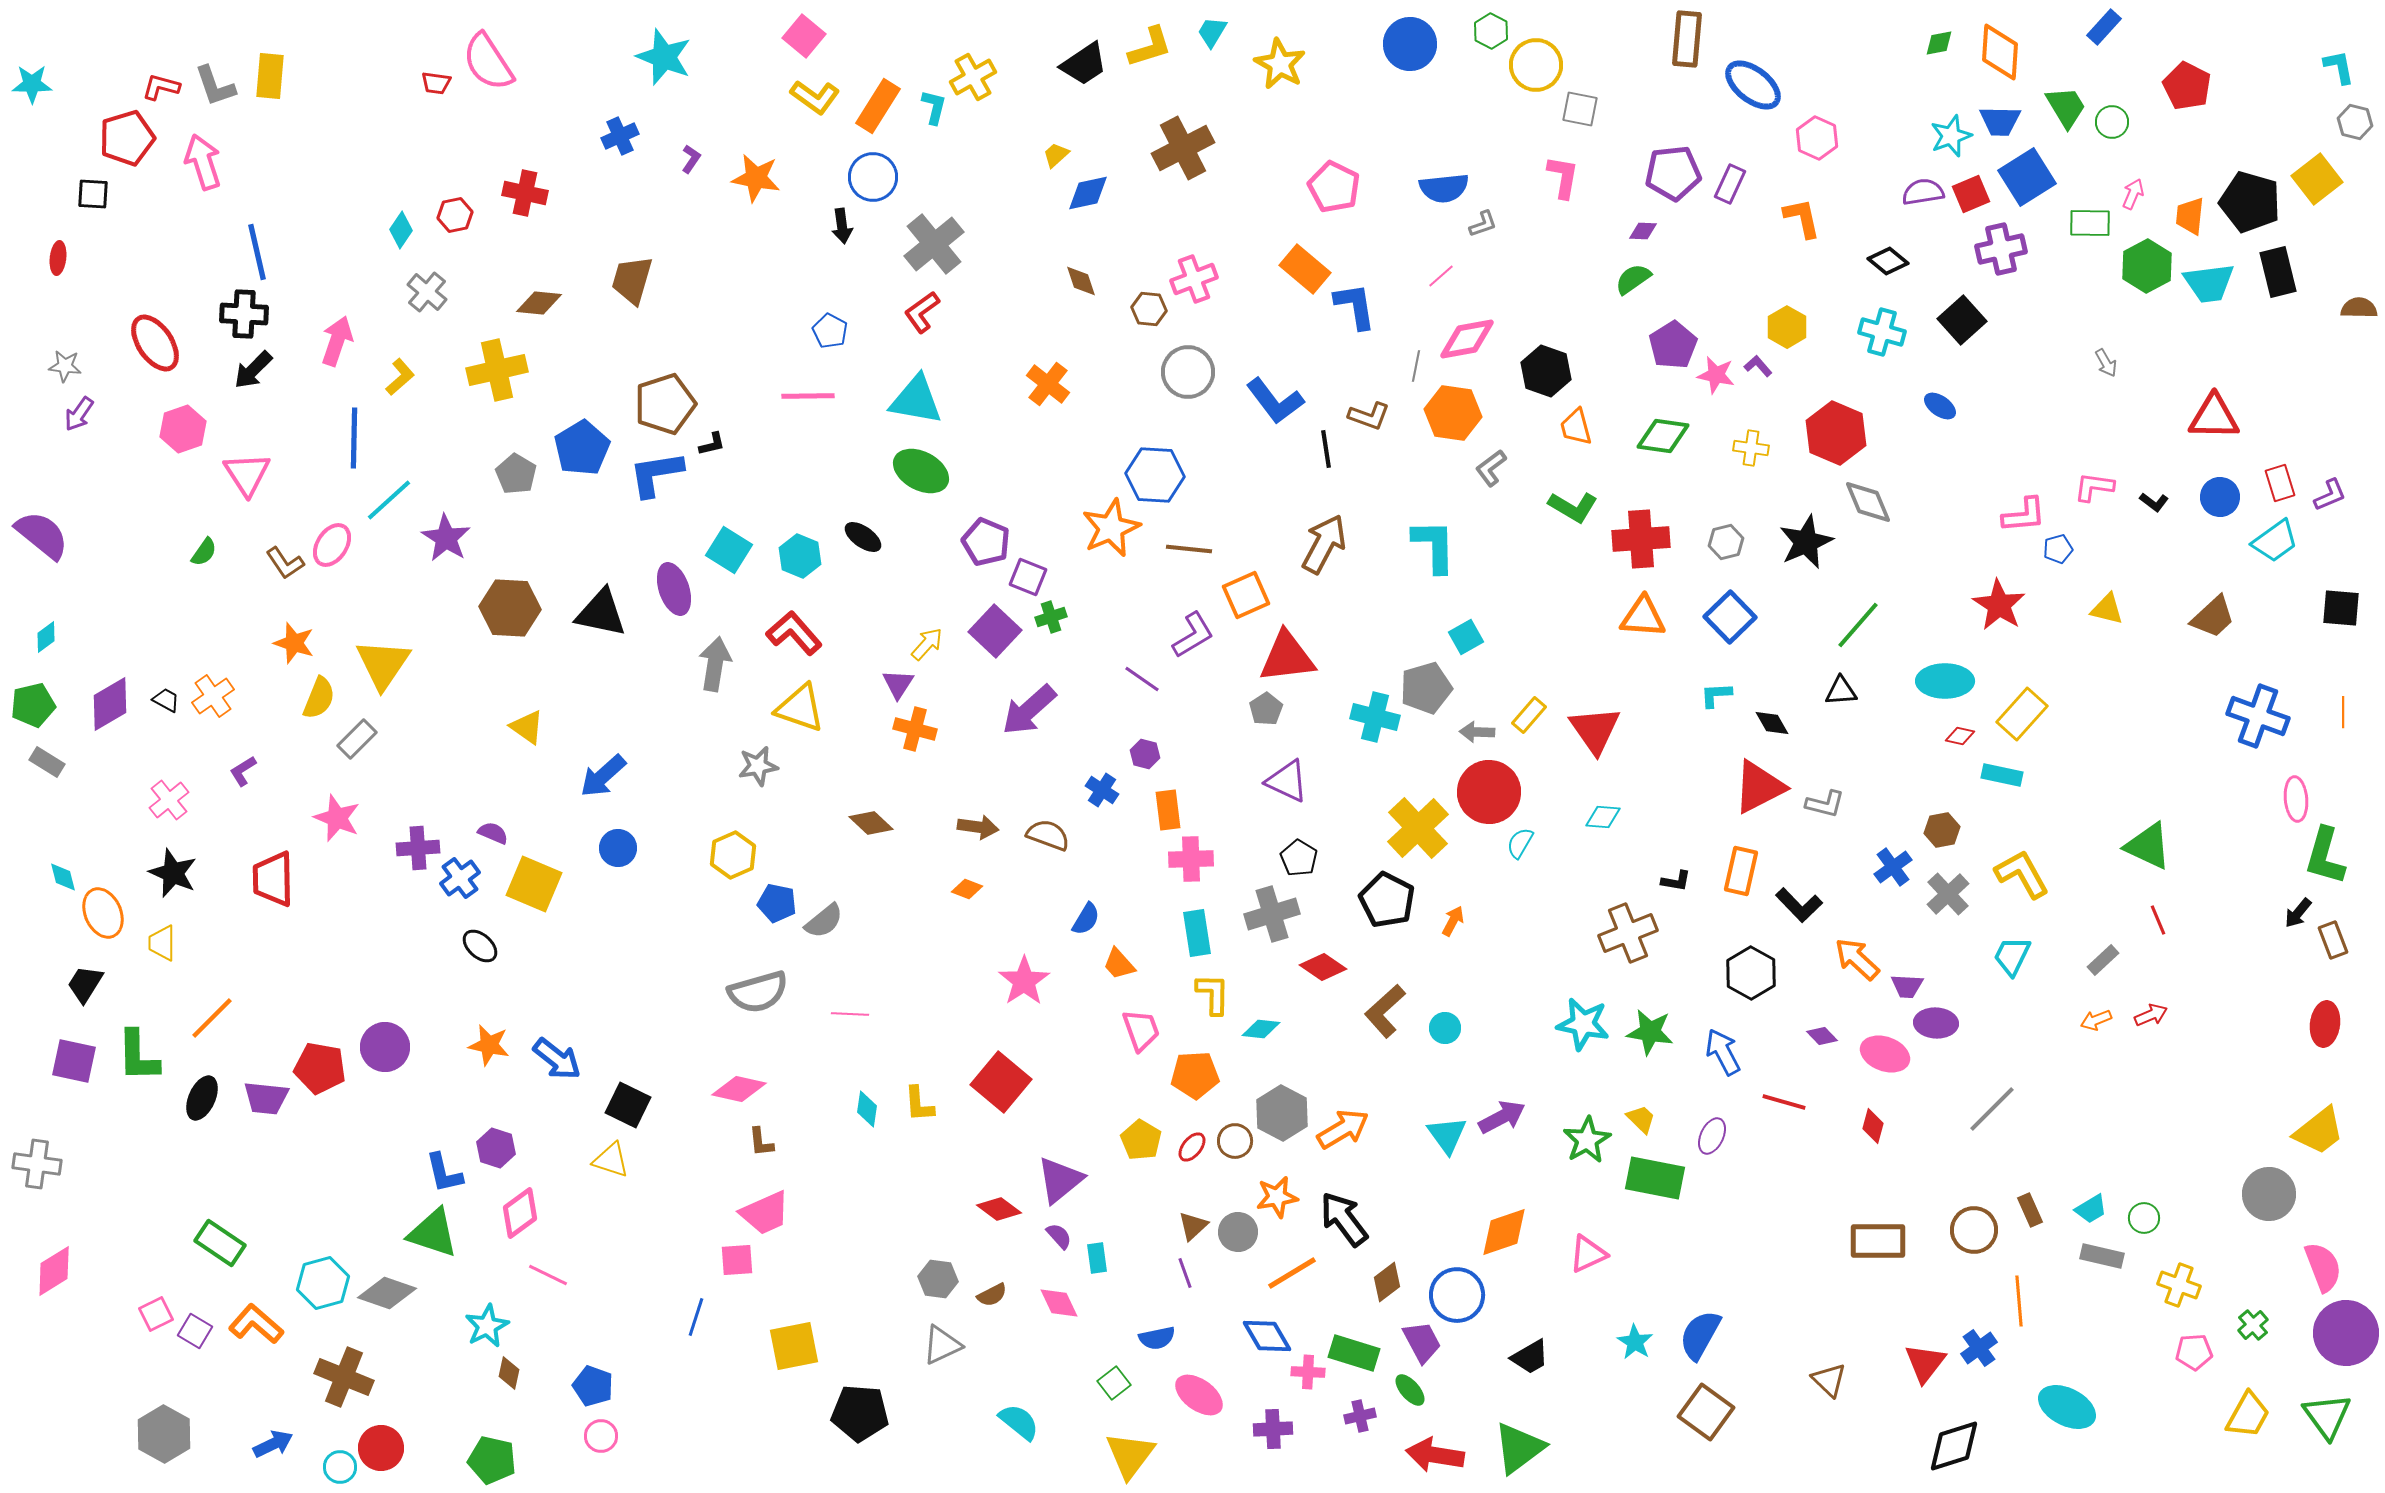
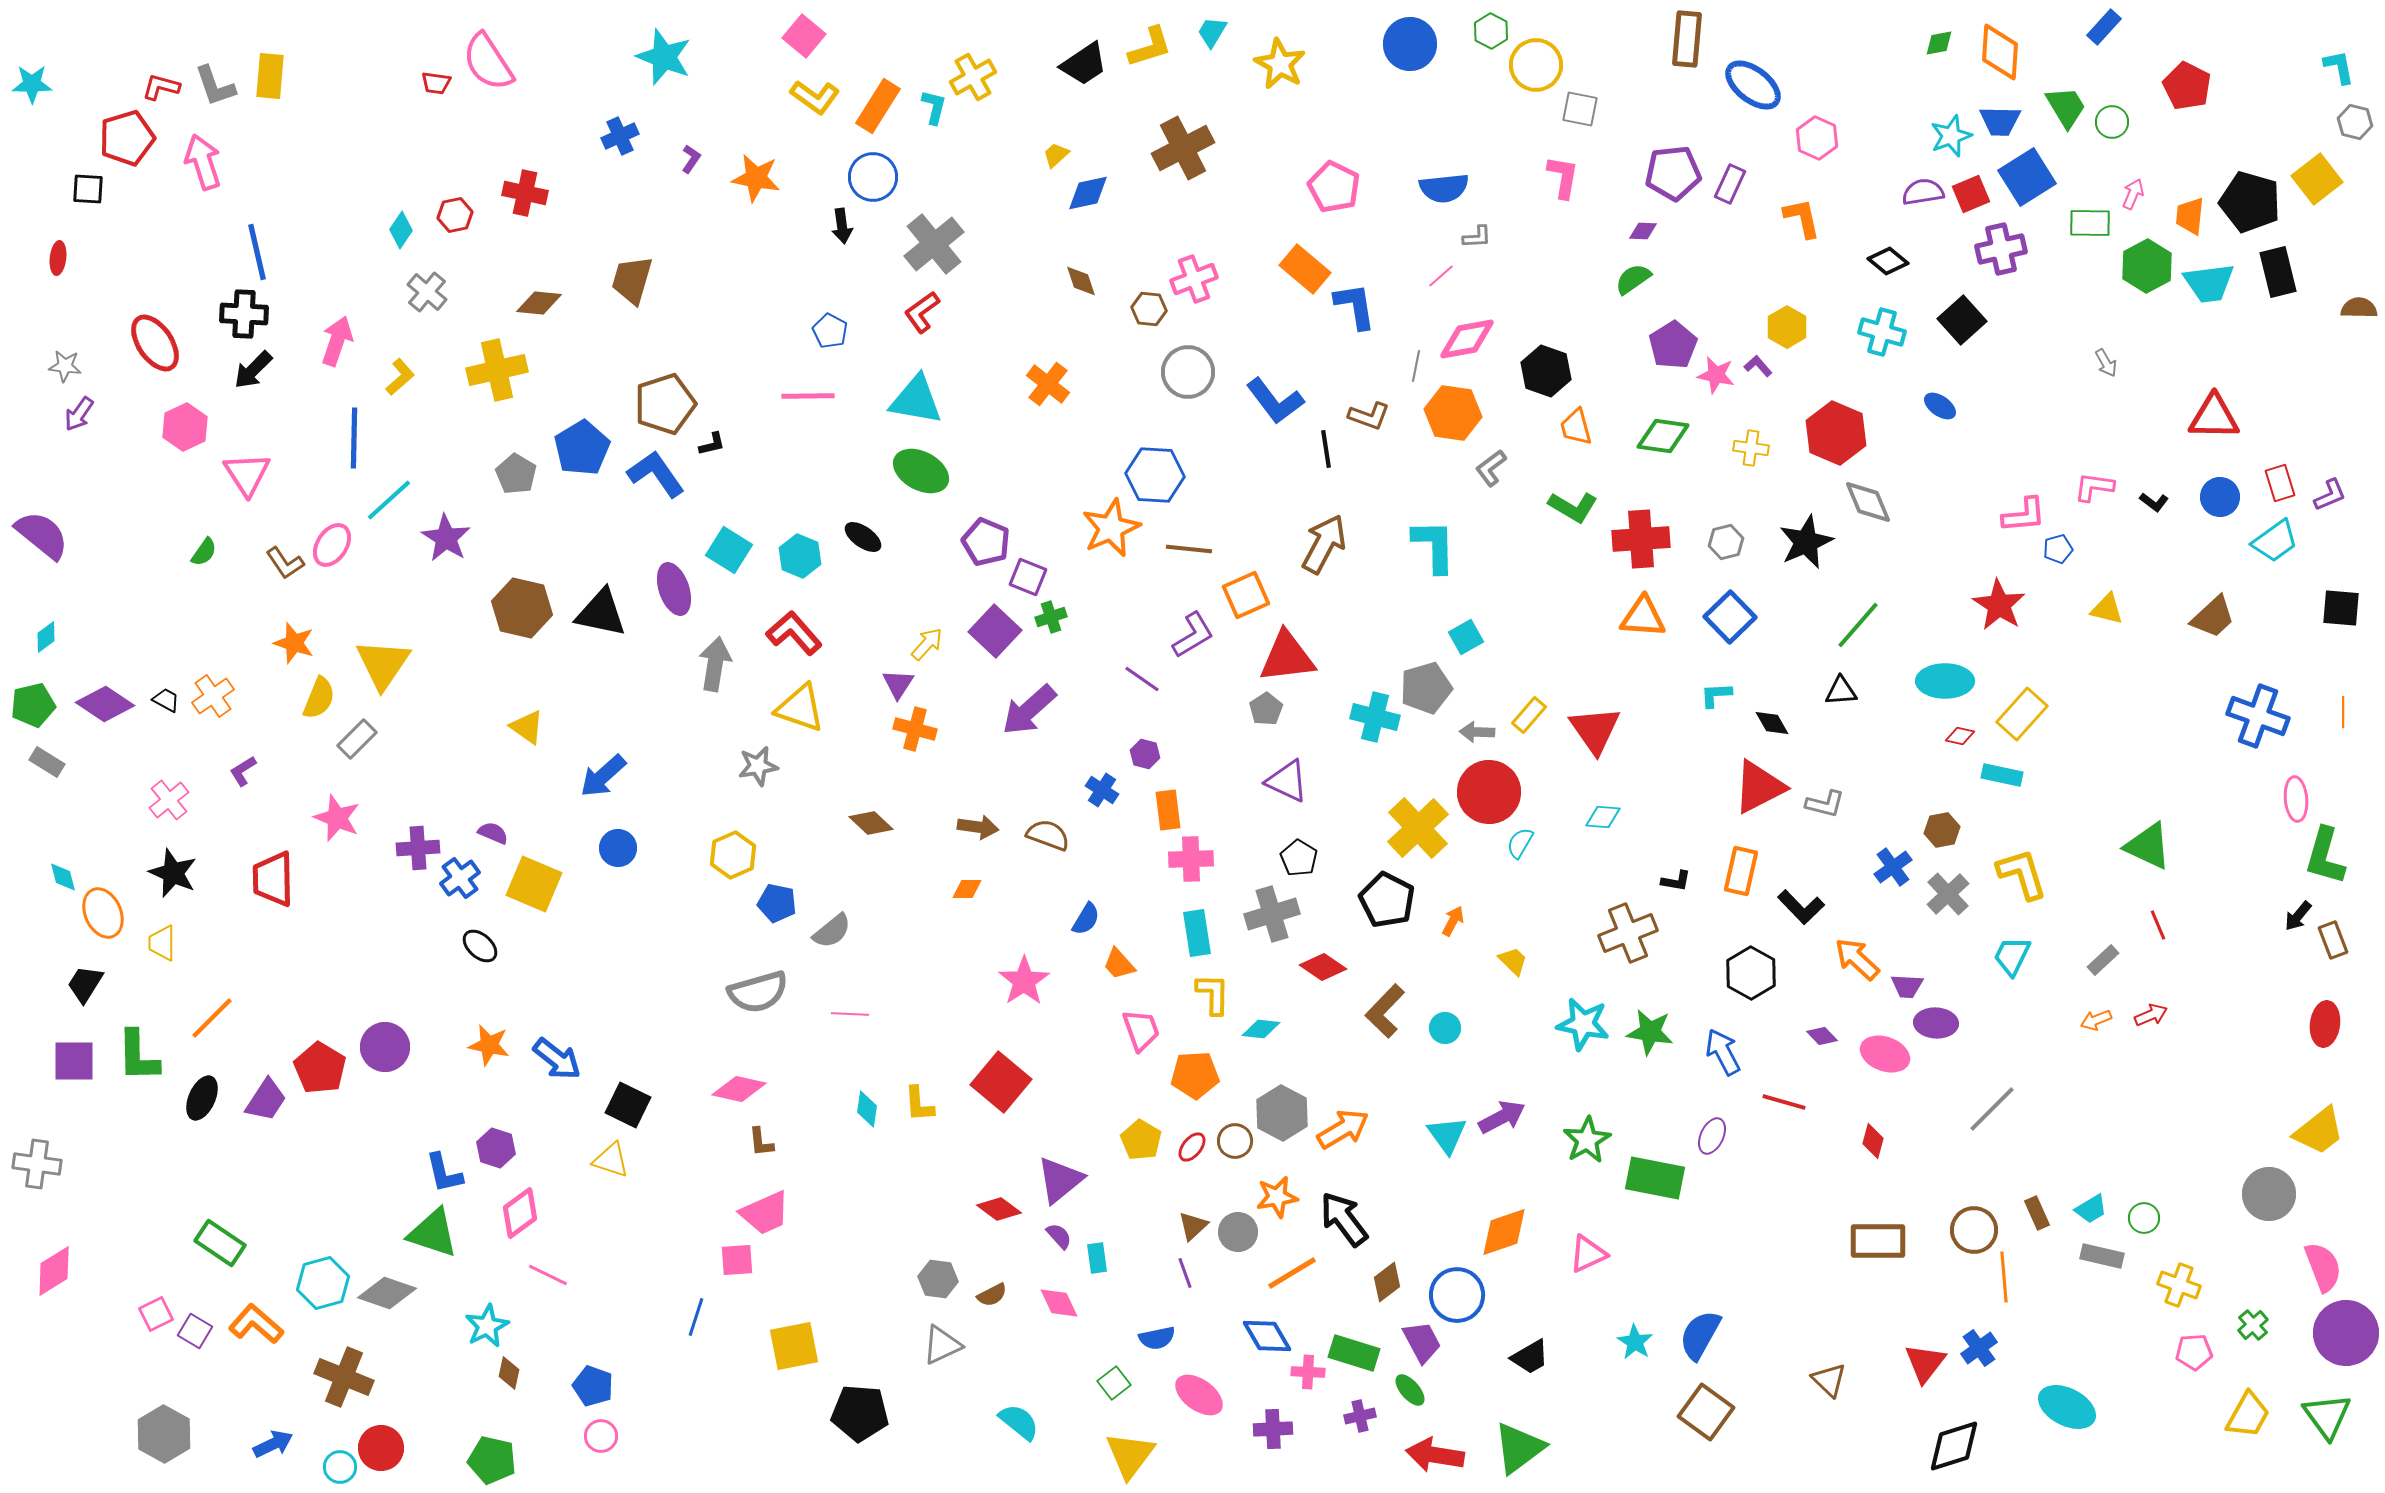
black square at (93, 194): moved 5 px left, 5 px up
gray L-shape at (1483, 224): moved 6 px left, 13 px down; rotated 16 degrees clockwise
pink hexagon at (183, 429): moved 2 px right, 2 px up; rotated 6 degrees counterclockwise
blue L-shape at (656, 474): rotated 64 degrees clockwise
brown hexagon at (510, 608): moved 12 px right; rotated 10 degrees clockwise
purple diamond at (110, 704): moved 5 px left; rotated 64 degrees clockwise
yellow L-shape at (2022, 874): rotated 12 degrees clockwise
orange diamond at (967, 889): rotated 20 degrees counterclockwise
black L-shape at (1799, 905): moved 2 px right, 2 px down
black arrow at (2298, 913): moved 3 px down
red line at (2158, 920): moved 5 px down
gray semicircle at (824, 921): moved 8 px right, 10 px down
brown L-shape at (1385, 1011): rotated 4 degrees counterclockwise
purple square at (74, 1061): rotated 12 degrees counterclockwise
red pentagon at (320, 1068): rotated 21 degrees clockwise
purple trapezoid at (266, 1098): moved 2 px down; rotated 63 degrees counterclockwise
yellow trapezoid at (1641, 1119): moved 128 px left, 158 px up
red diamond at (1873, 1126): moved 15 px down
brown rectangle at (2030, 1210): moved 7 px right, 3 px down
orange line at (2019, 1301): moved 15 px left, 24 px up
